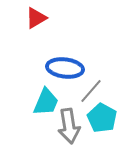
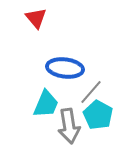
red triangle: rotated 40 degrees counterclockwise
gray line: moved 1 px down
cyan trapezoid: moved 2 px down
cyan pentagon: moved 4 px left, 3 px up
